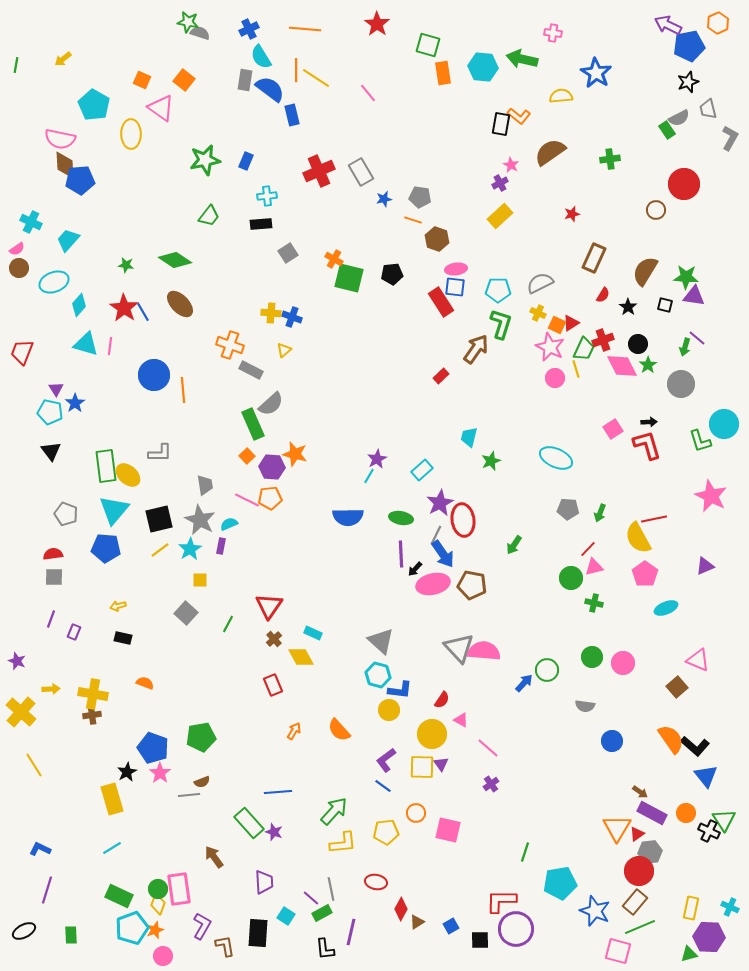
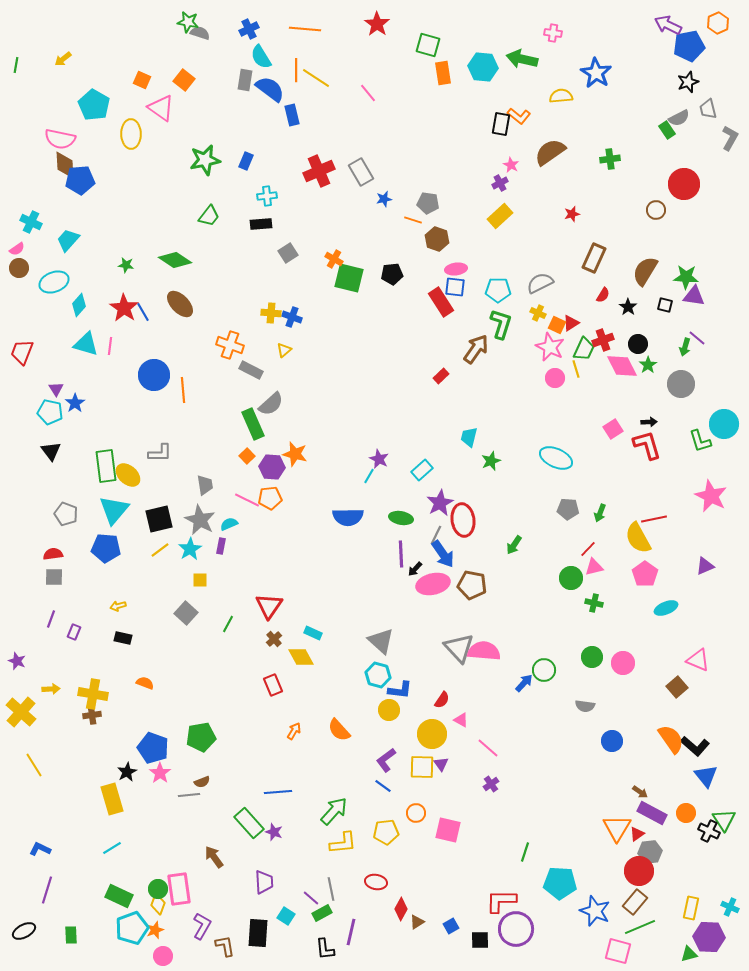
gray pentagon at (420, 197): moved 8 px right, 6 px down
purple star at (377, 459): moved 2 px right; rotated 18 degrees counterclockwise
green circle at (547, 670): moved 3 px left
cyan pentagon at (560, 883): rotated 12 degrees clockwise
